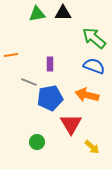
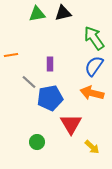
black triangle: rotated 12 degrees counterclockwise
green arrow: rotated 15 degrees clockwise
blue semicircle: rotated 75 degrees counterclockwise
gray line: rotated 21 degrees clockwise
orange arrow: moved 5 px right, 2 px up
